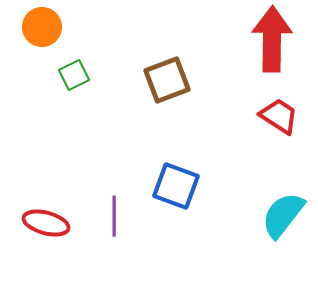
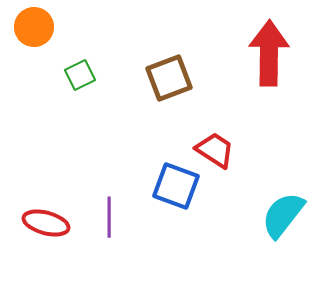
orange circle: moved 8 px left
red arrow: moved 3 px left, 14 px down
green square: moved 6 px right
brown square: moved 2 px right, 2 px up
red trapezoid: moved 64 px left, 34 px down
purple line: moved 5 px left, 1 px down
